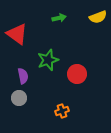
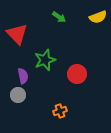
green arrow: moved 1 px up; rotated 48 degrees clockwise
red triangle: rotated 10 degrees clockwise
green star: moved 3 px left
gray circle: moved 1 px left, 3 px up
orange cross: moved 2 px left
